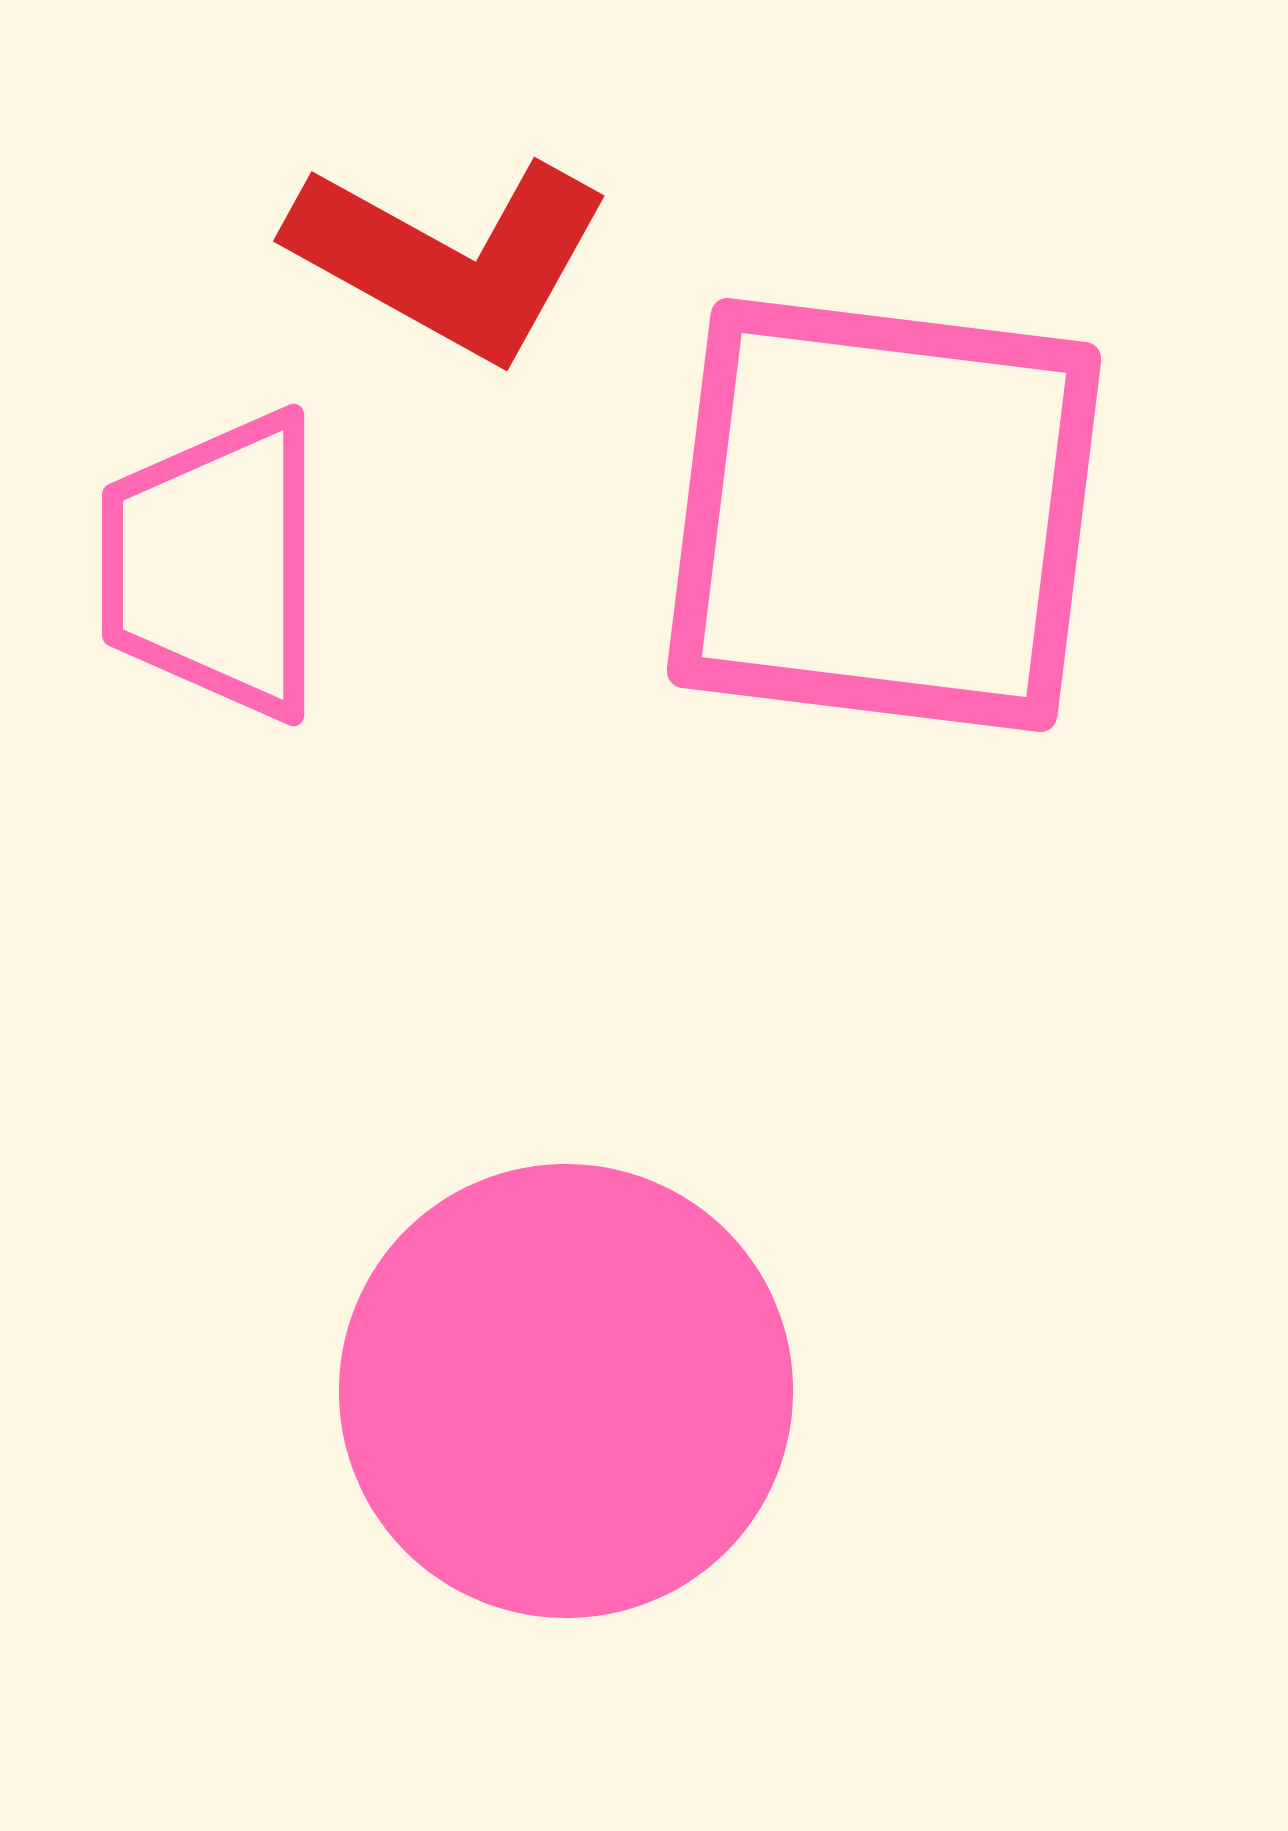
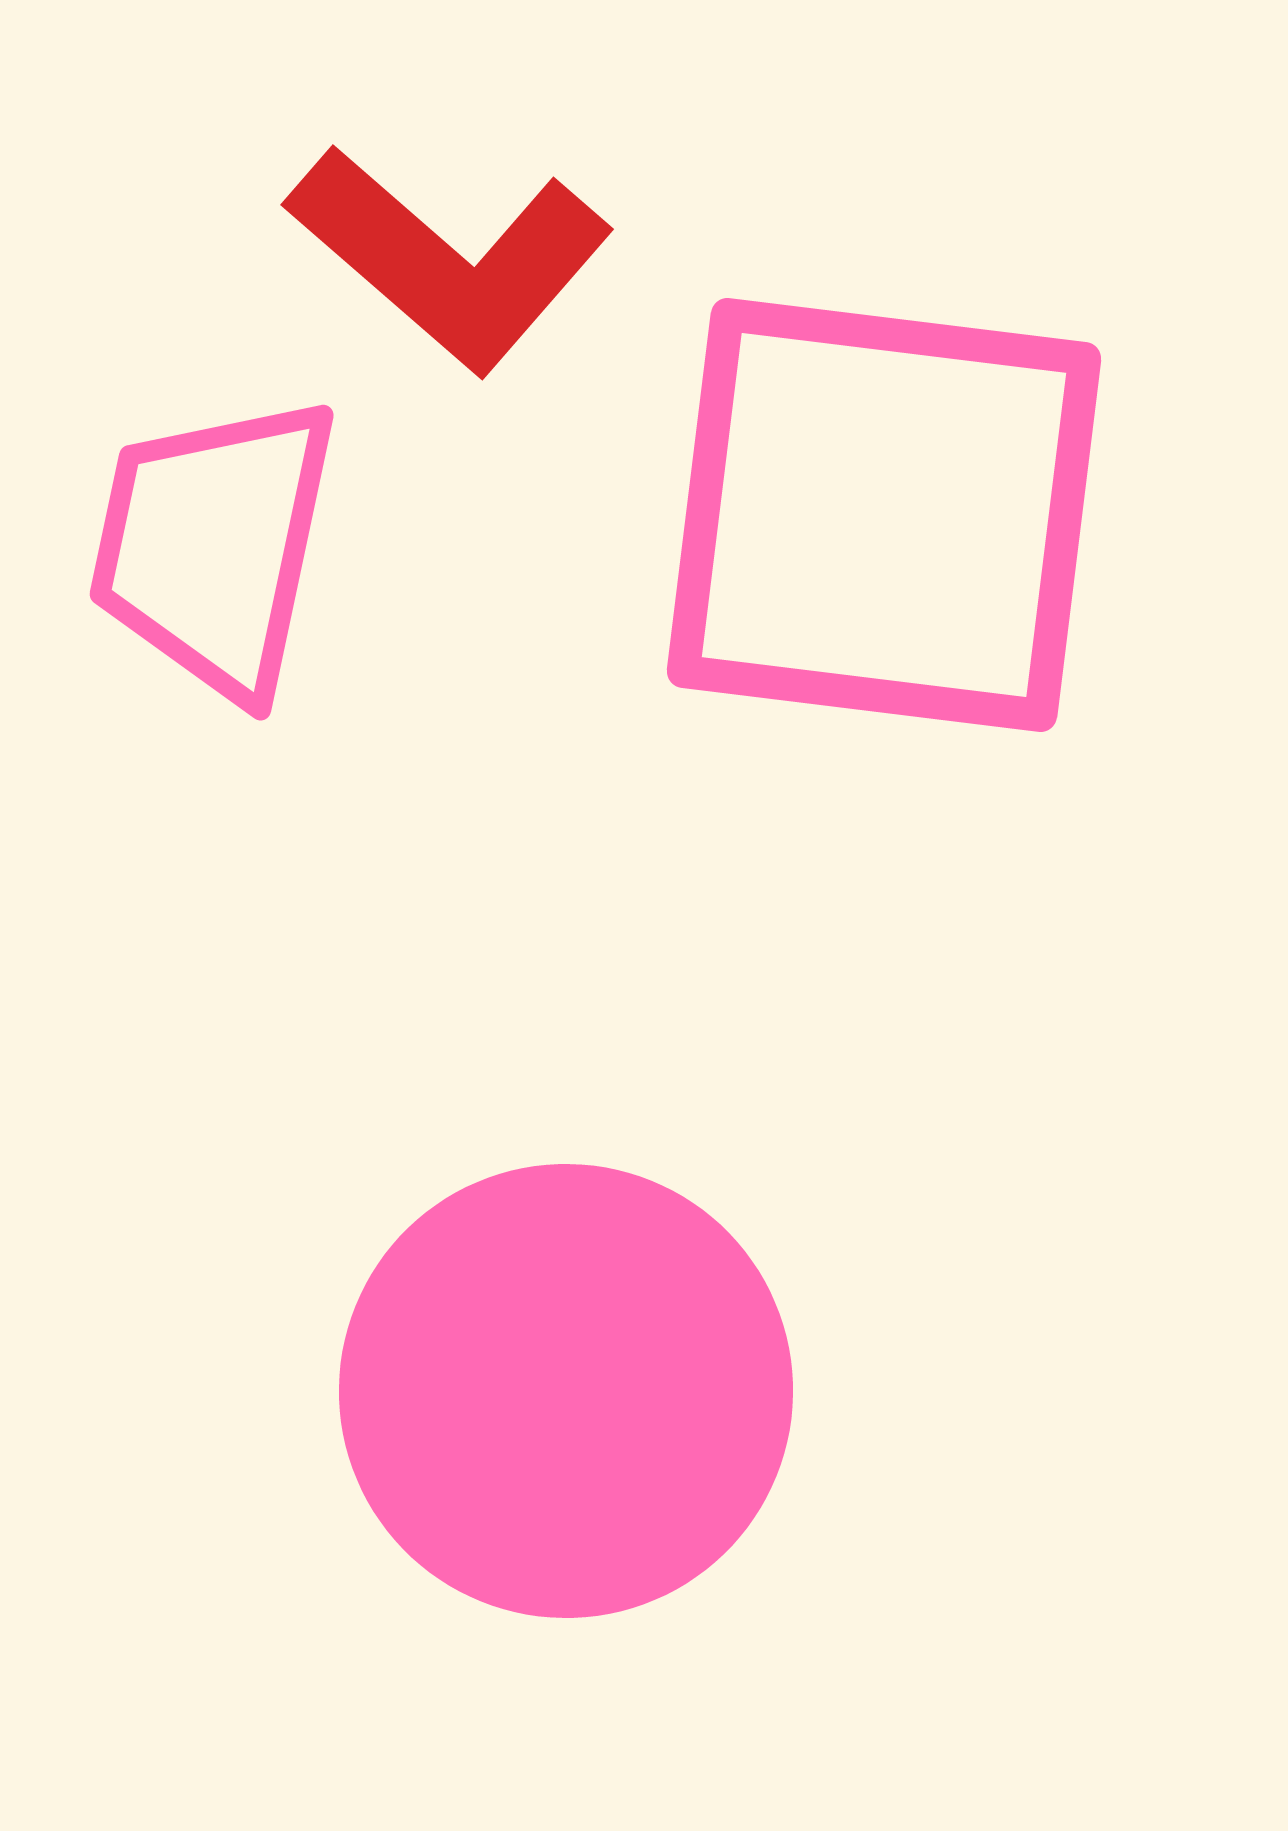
red L-shape: rotated 12 degrees clockwise
pink trapezoid: moved 19 px up; rotated 12 degrees clockwise
